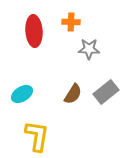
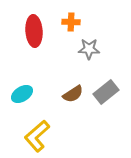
brown semicircle: rotated 25 degrees clockwise
yellow L-shape: rotated 140 degrees counterclockwise
